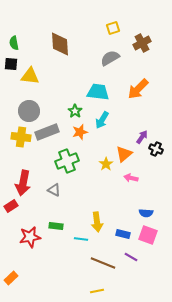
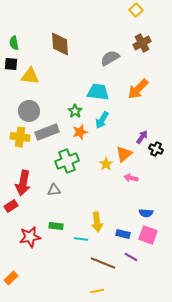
yellow square: moved 23 px right, 18 px up; rotated 24 degrees counterclockwise
yellow cross: moved 1 px left
gray triangle: rotated 32 degrees counterclockwise
